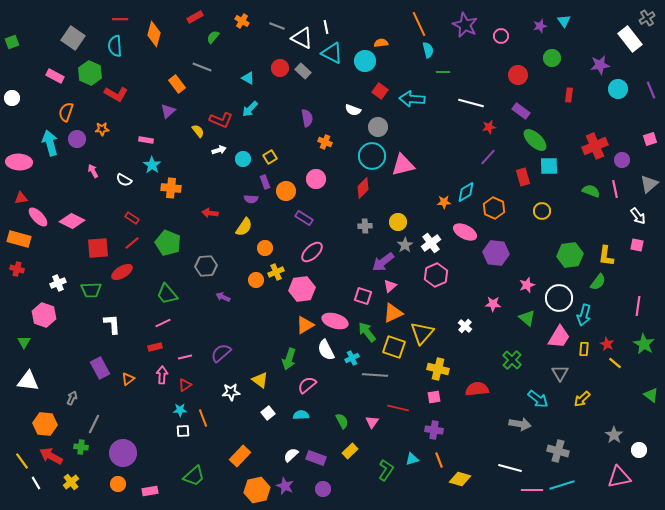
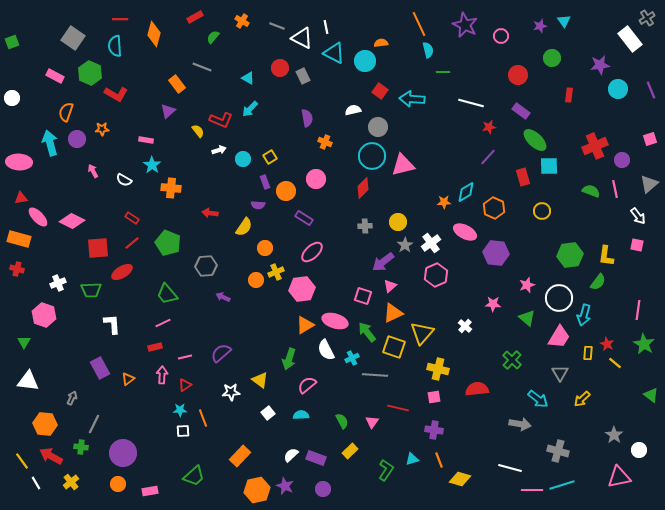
cyan triangle at (332, 53): moved 2 px right
gray rectangle at (303, 71): moved 5 px down; rotated 21 degrees clockwise
white semicircle at (353, 110): rotated 147 degrees clockwise
purple semicircle at (251, 199): moved 7 px right, 6 px down
pink line at (638, 306): moved 4 px down
yellow rectangle at (584, 349): moved 4 px right, 4 px down
